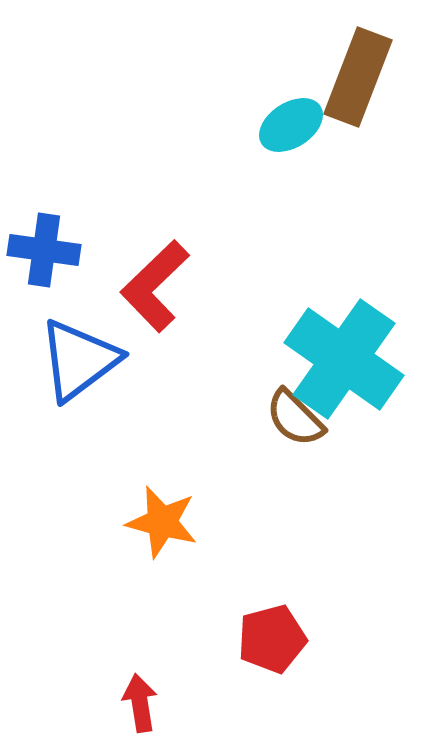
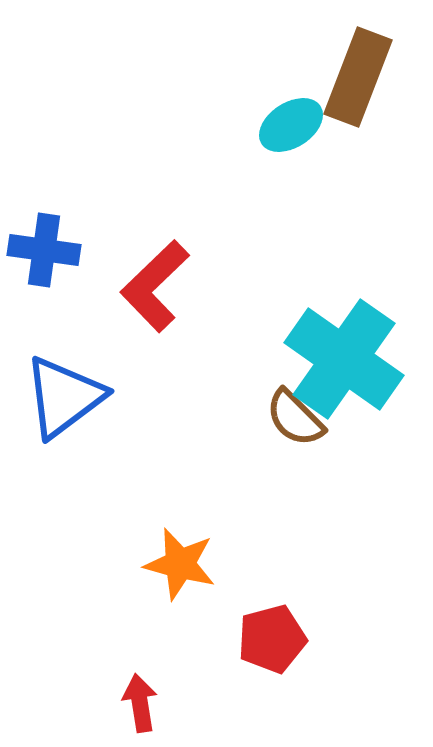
blue triangle: moved 15 px left, 37 px down
orange star: moved 18 px right, 42 px down
